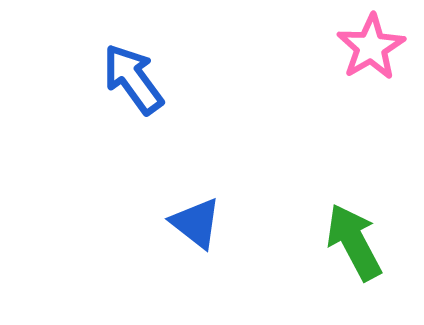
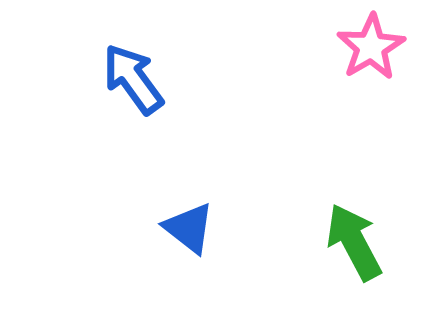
blue triangle: moved 7 px left, 5 px down
